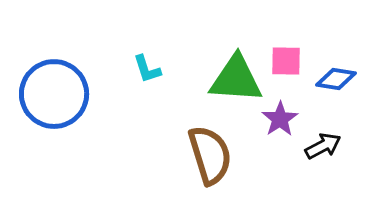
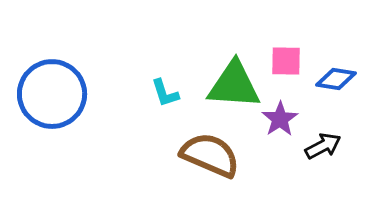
cyan L-shape: moved 18 px right, 24 px down
green triangle: moved 2 px left, 6 px down
blue circle: moved 2 px left
brown semicircle: rotated 50 degrees counterclockwise
